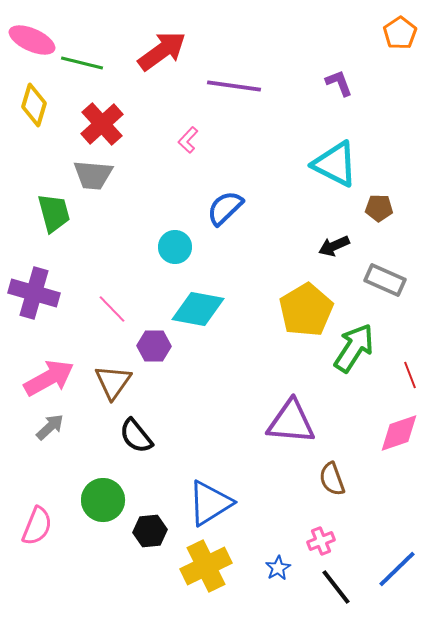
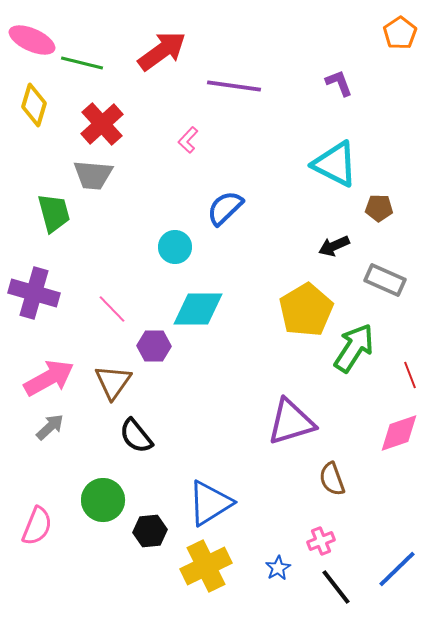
cyan diamond: rotated 10 degrees counterclockwise
purple triangle: rotated 22 degrees counterclockwise
